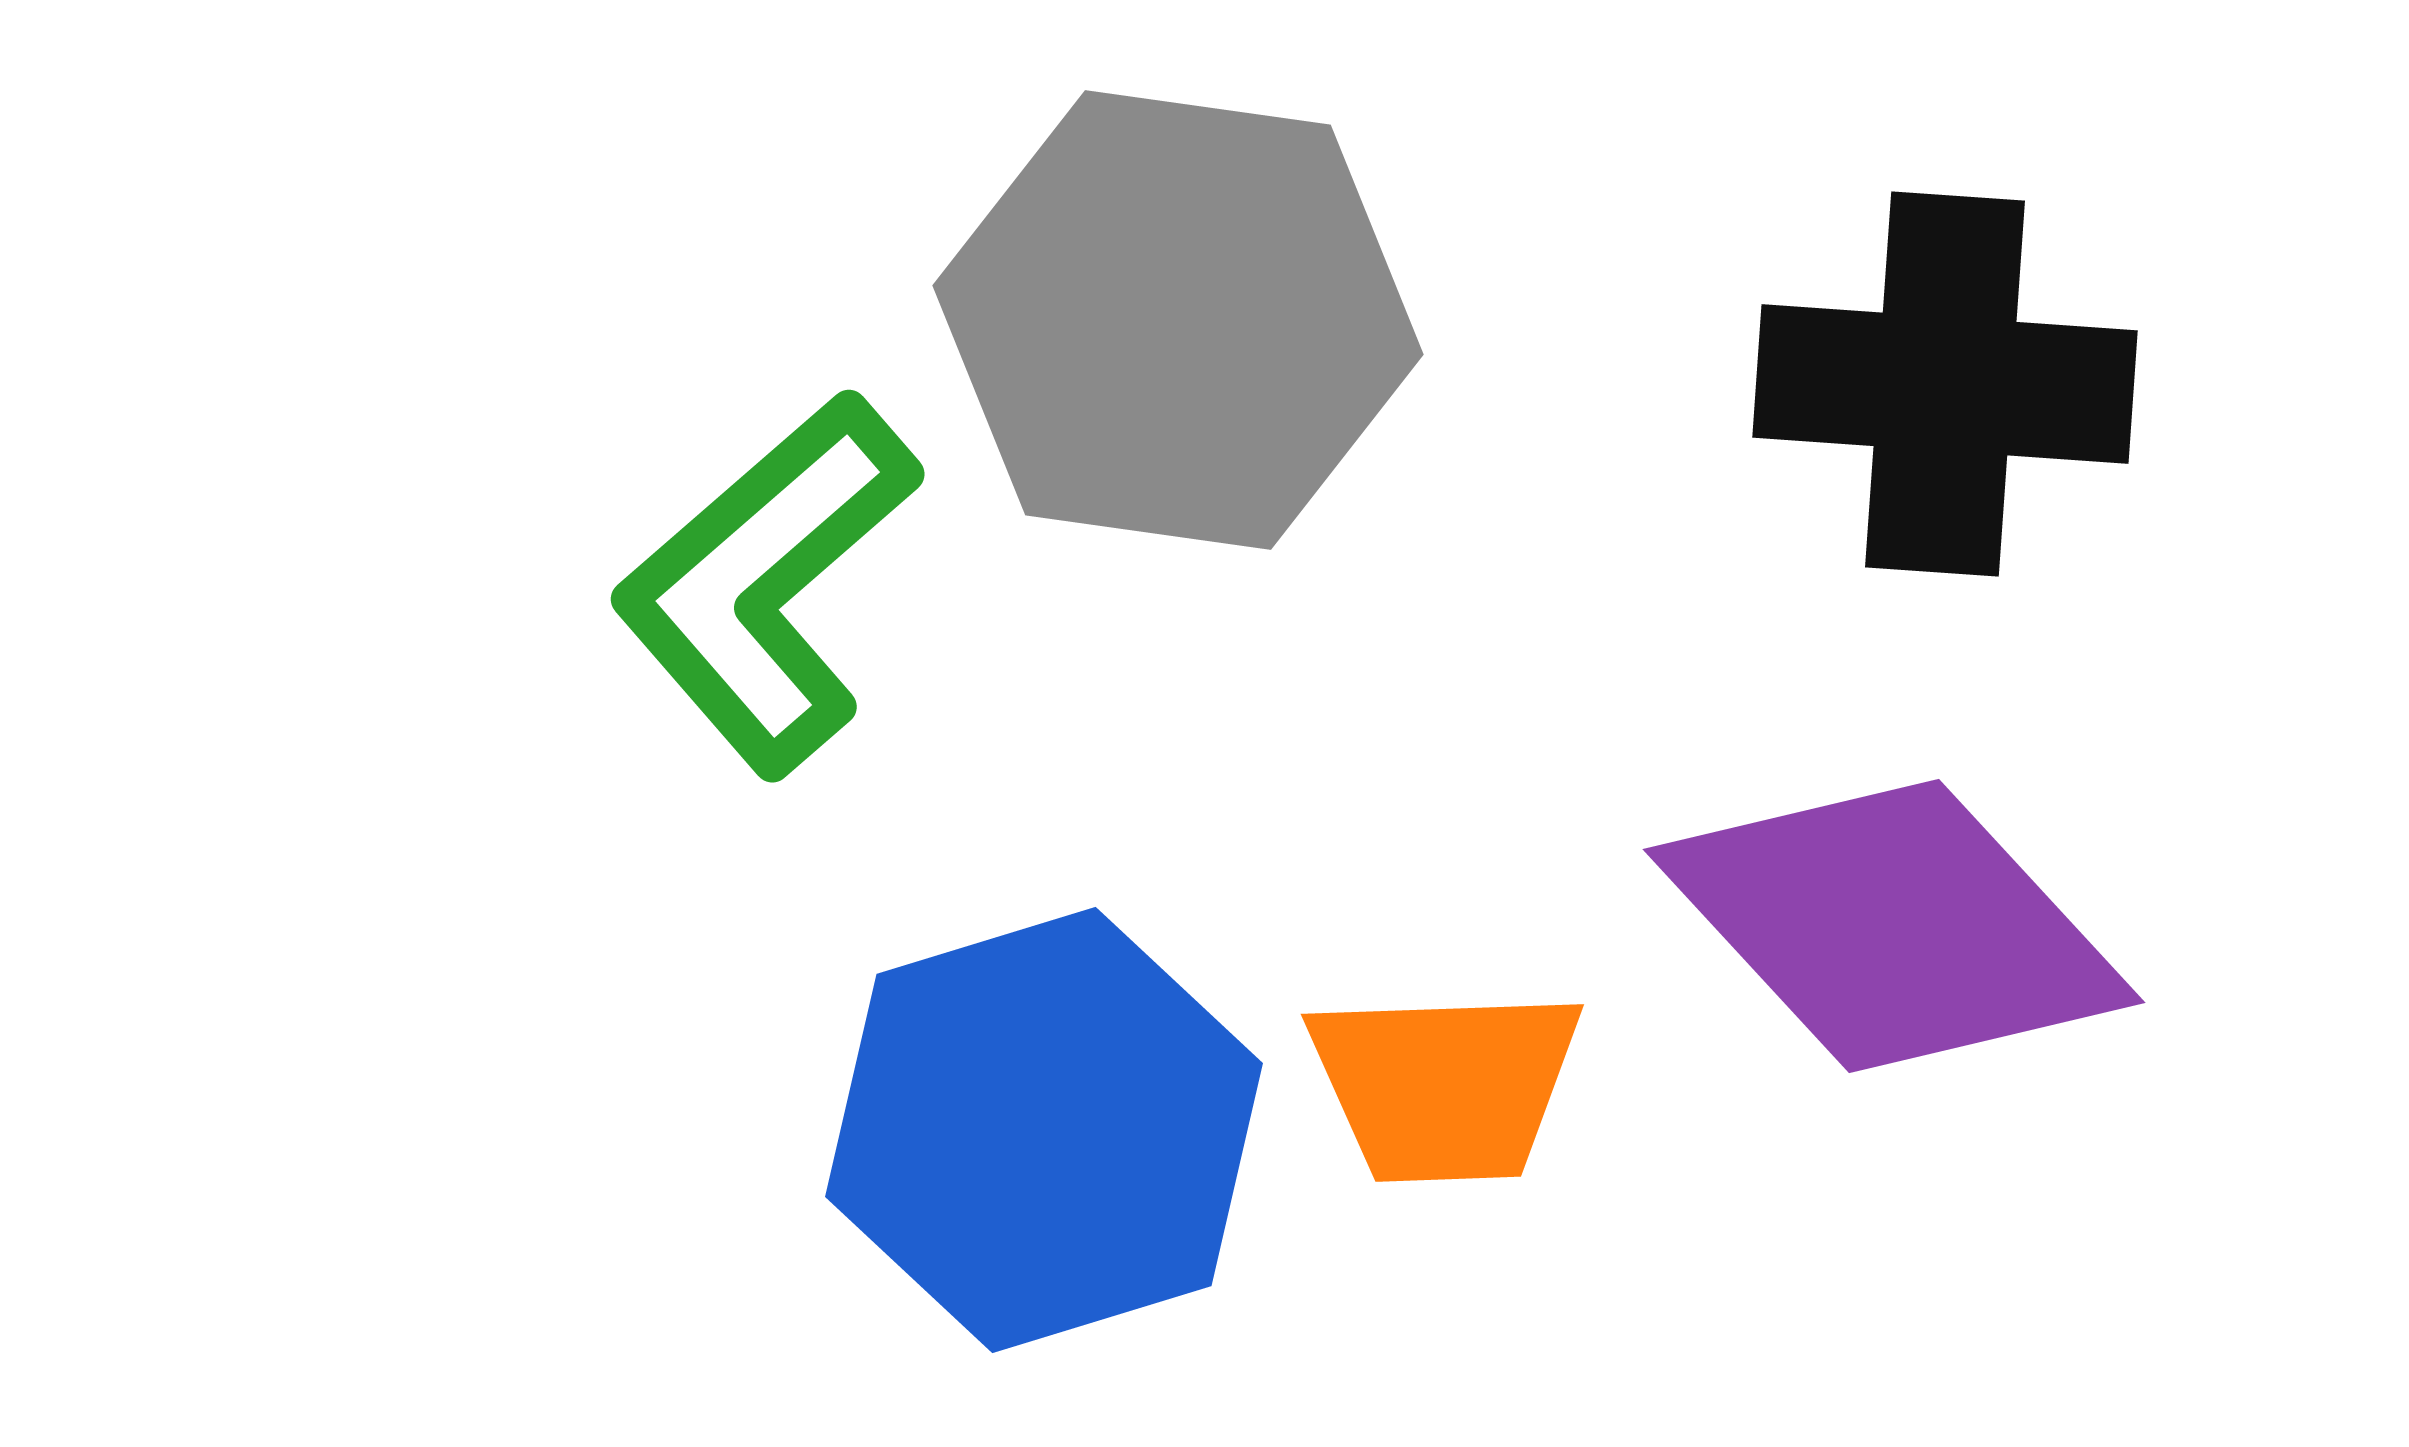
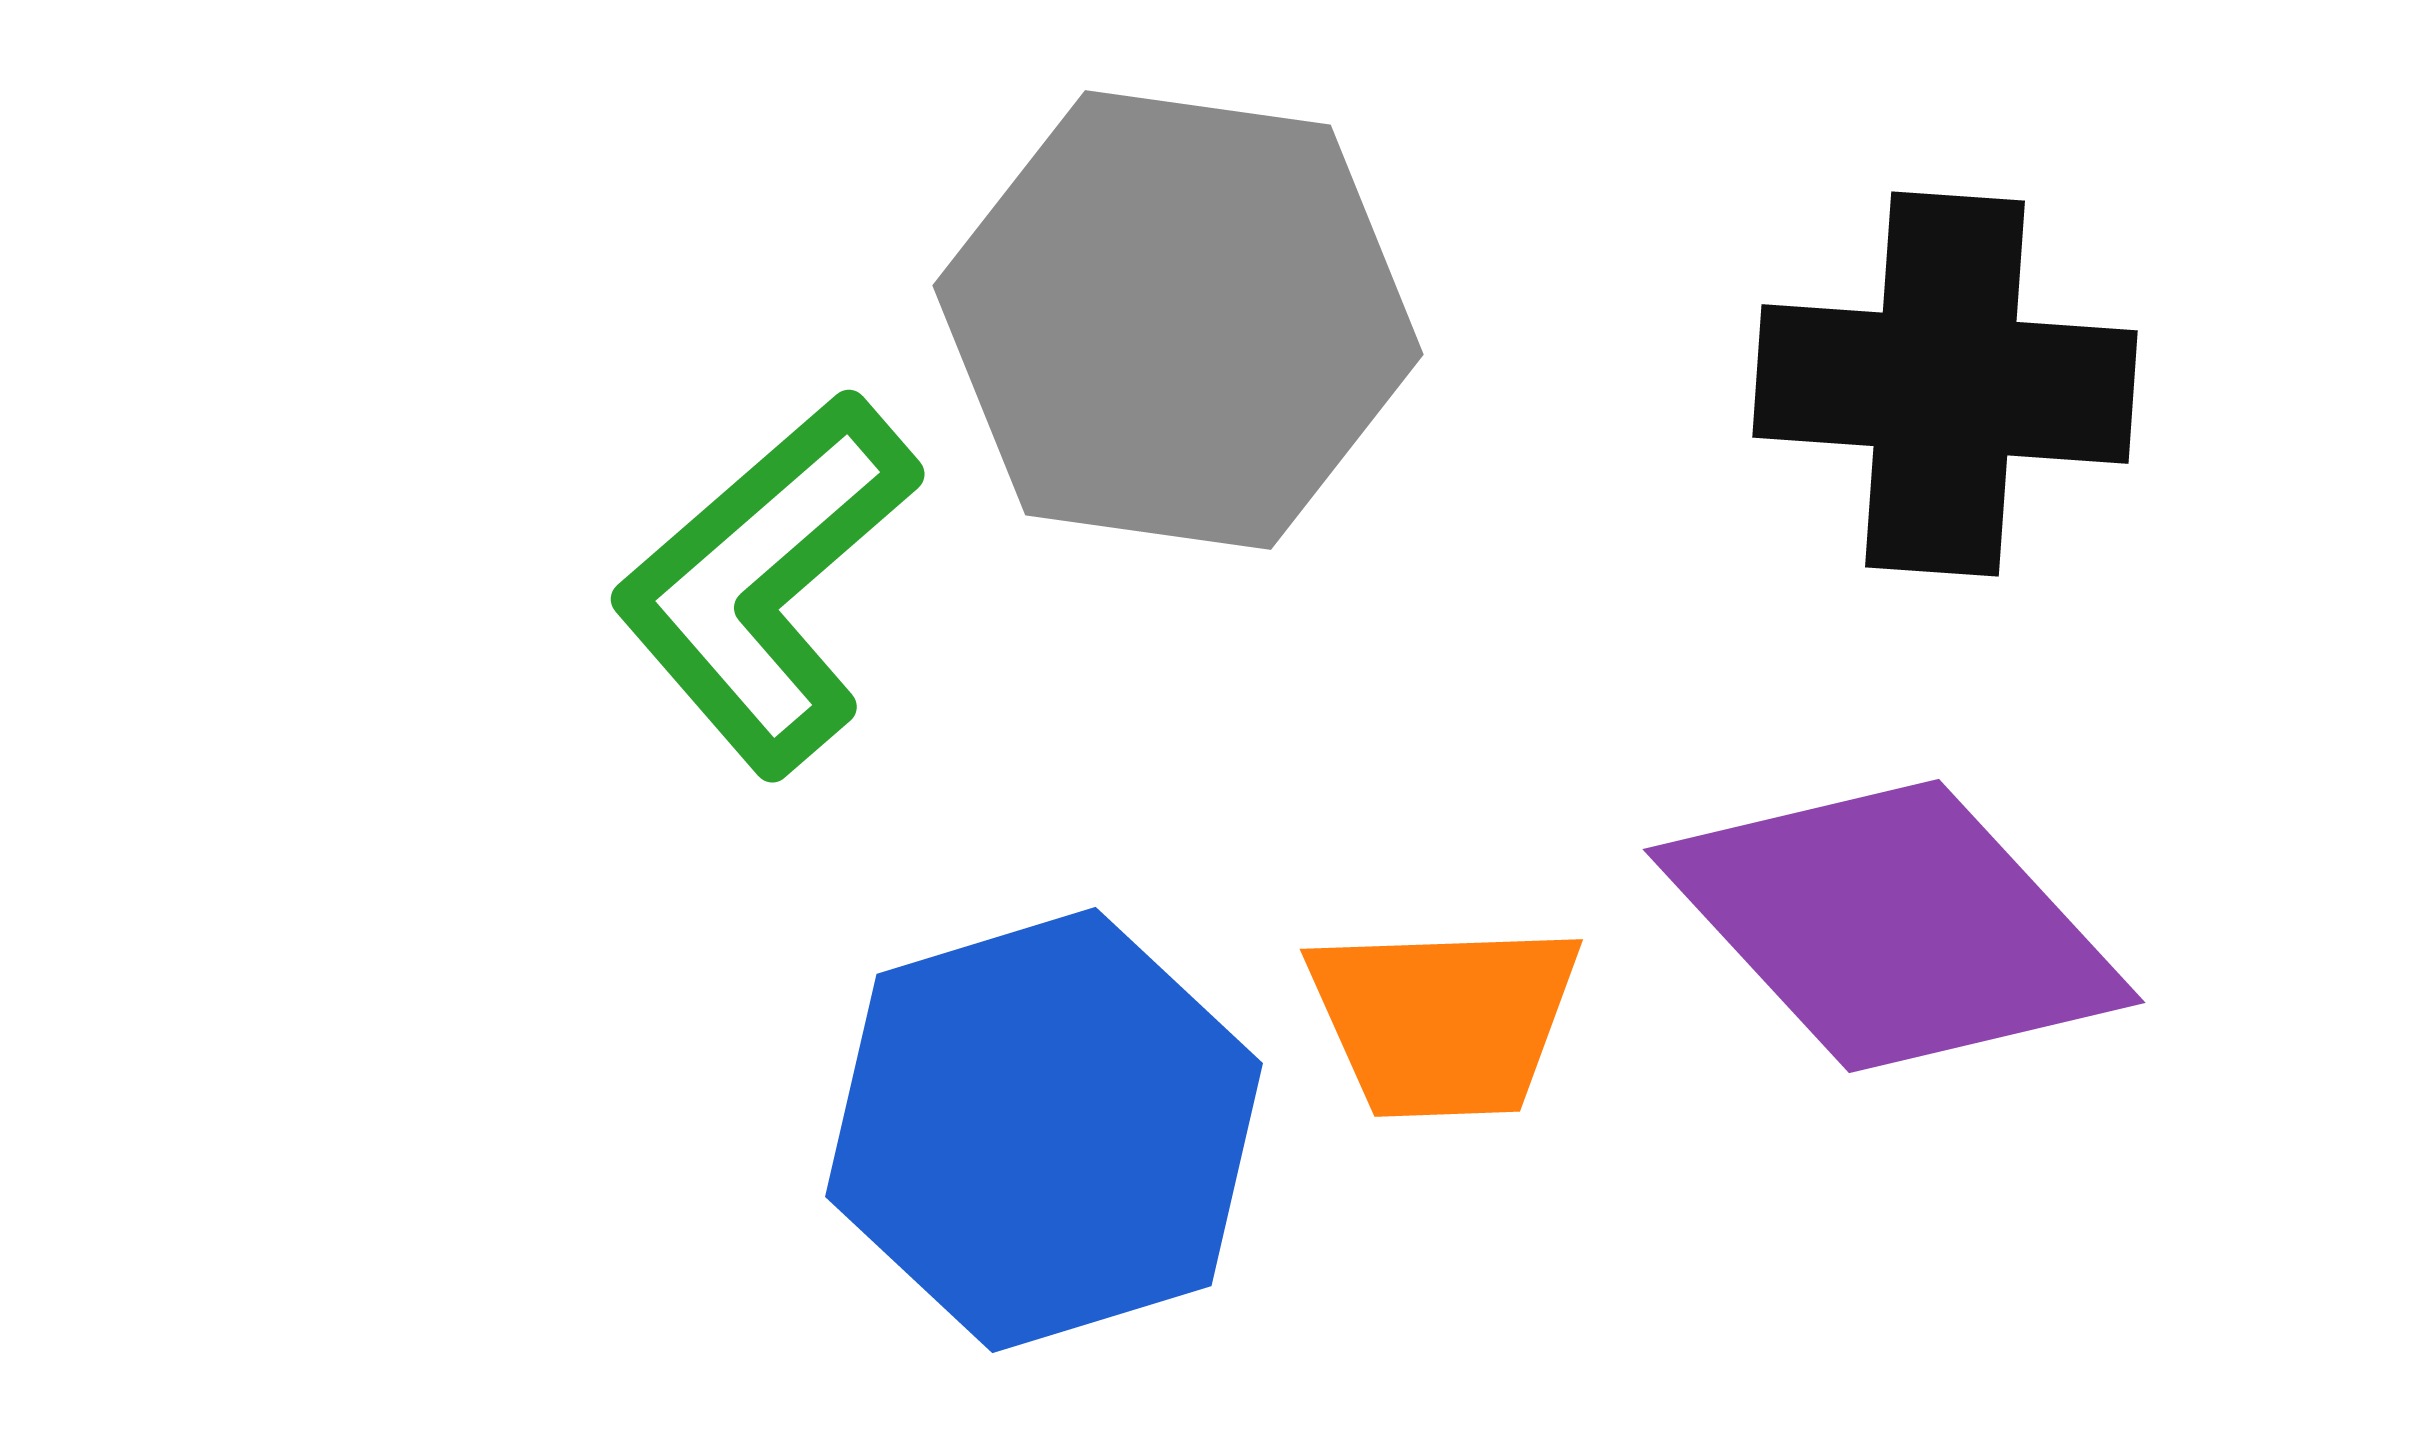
orange trapezoid: moved 1 px left, 65 px up
